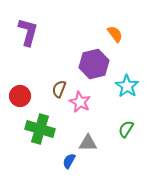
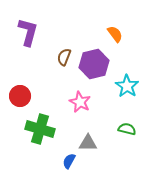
brown semicircle: moved 5 px right, 32 px up
green semicircle: moved 1 px right; rotated 72 degrees clockwise
